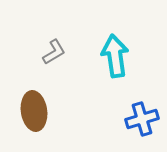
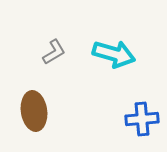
cyan arrow: moved 1 px left, 2 px up; rotated 114 degrees clockwise
blue cross: rotated 12 degrees clockwise
